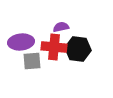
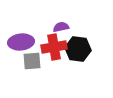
red cross: rotated 15 degrees counterclockwise
